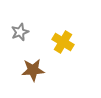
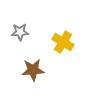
gray star: rotated 18 degrees clockwise
